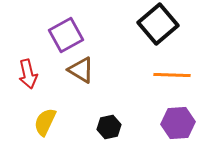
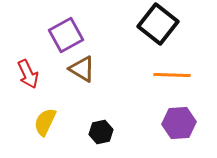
black square: rotated 12 degrees counterclockwise
brown triangle: moved 1 px right, 1 px up
red arrow: rotated 12 degrees counterclockwise
purple hexagon: moved 1 px right
black hexagon: moved 8 px left, 5 px down
